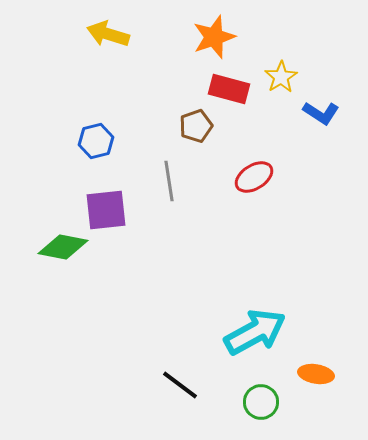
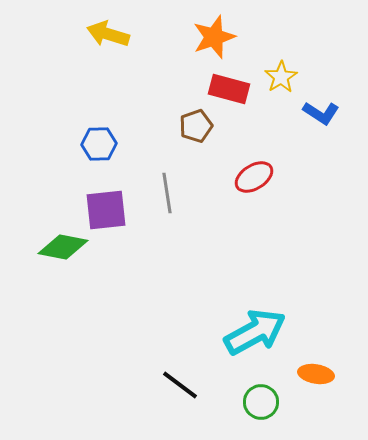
blue hexagon: moved 3 px right, 3 px down; rotated 12 degrees clockwise
gray line: moved 2 px left, 12 px down
